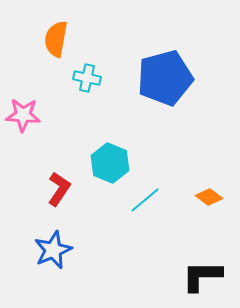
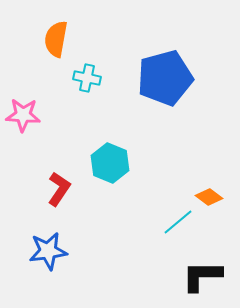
cyan line: moved 33 px right, 22 px down
blue star: moved 5 px left, 1 px down; rotated 15 degrees clockwise
